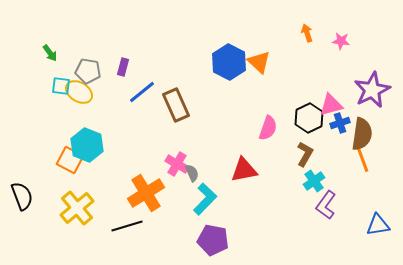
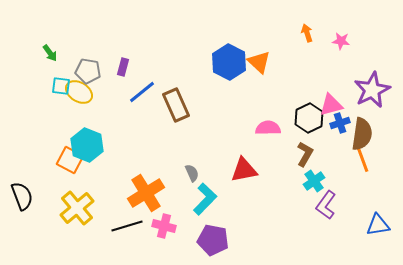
pink semicircle: rotated 110 degrees counterclockwise
pink cross: moved 13 px left, 62 px down; rotated 15 degrees counterclockwise
